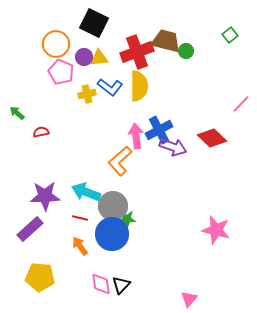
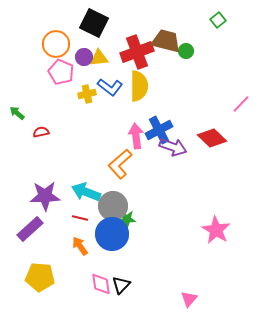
green square: moved 12 px left, 15 px up
orange L-shape: moved 3 px down
pink star: rotated 16 degrees clockwise
